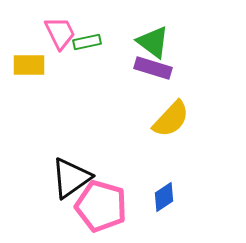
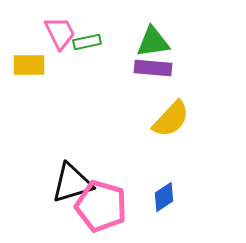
green triangle: rotated 45 degrees counterclockwise
purple rectangle: rotated 12 degrees counterclockwise
black triangle: moved 1 px right, 5 px down; rotated 18 degrees clockwise
